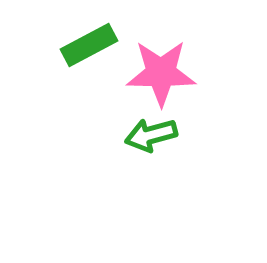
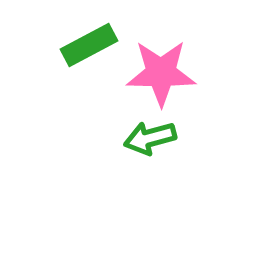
green arrow: moved 1 px left, 3 px down
